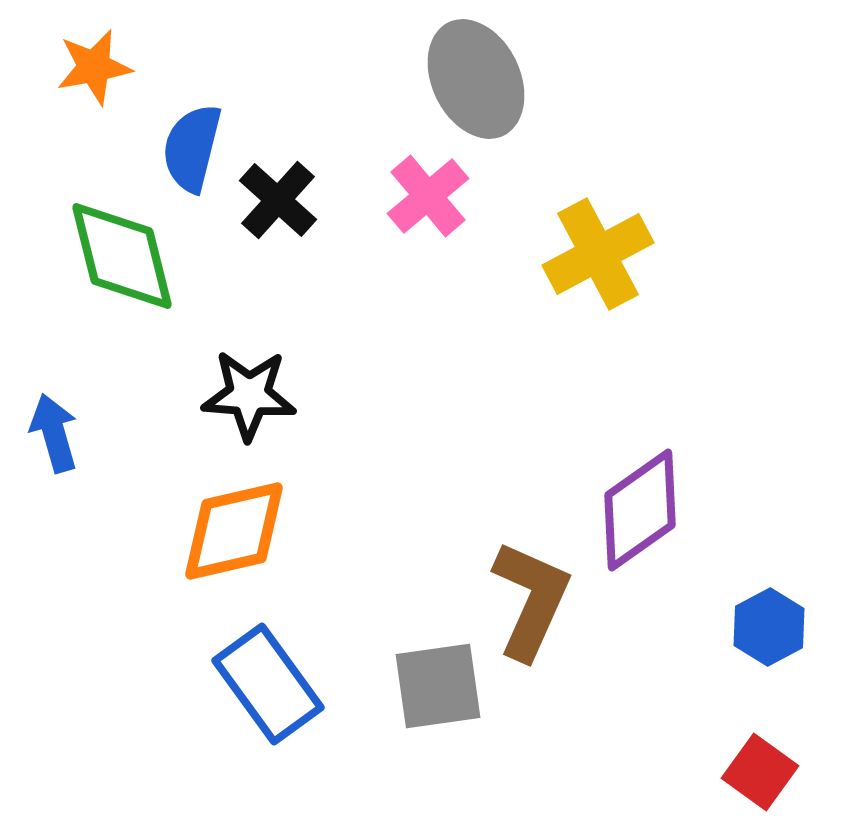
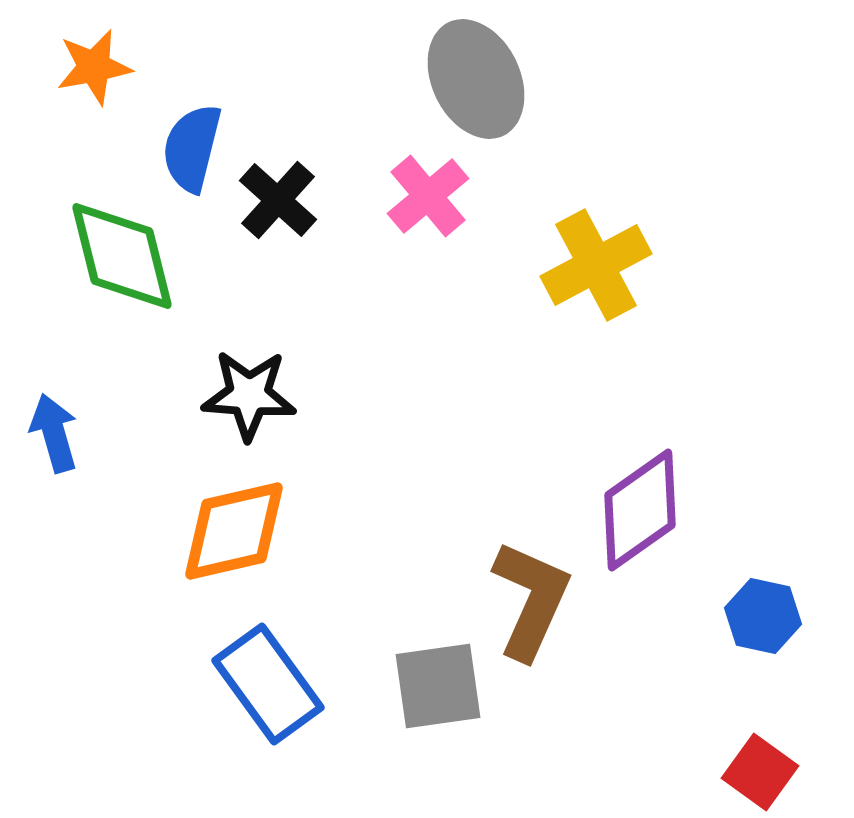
yellow cross: moved 2 px left, 11 px down
blue hexagon: moved 6 px left, 11 px up; rotated 20 degrees counterclockwise
